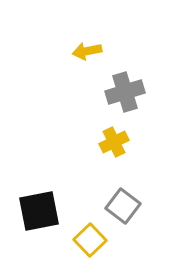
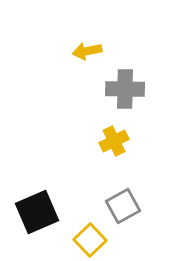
gray cross: moved 3 px up; rotated 18 degrees clockwise
yellow cross: moved 1 px up
gray square: rotated 24 degrees clockwise
black square: moved 2 px left, 1 px down; rotated 12 degrees counterclockwise
